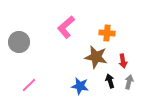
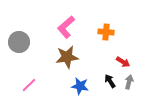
orange cross: moved 1 px left, 1 px up
brown star: moved 29 px left; rotated 20 degrees counterclockwise
red arrow: moved 1 px down; rotated 48 degrees counterclockwise
black arrow: rotated 16 degrees counterclockwise
